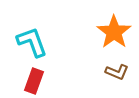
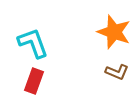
orange star: rotated 16 degrees counterclockwise
cyan L-shape: moved 1 px right, 1 px down
